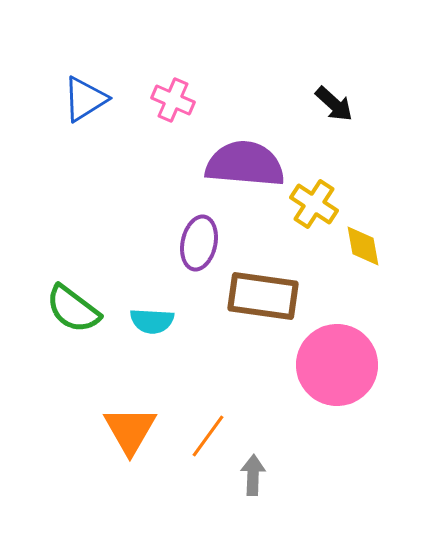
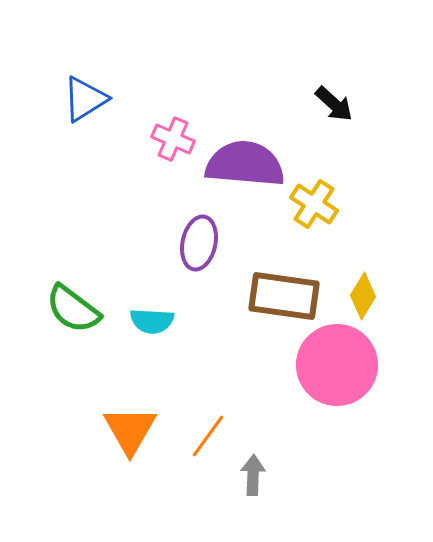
pink cross: moved 39 px down
yellow diamond: moved 50 px down; rotated 42 degrees clockwise
brown rectangle: moved 21 px right
